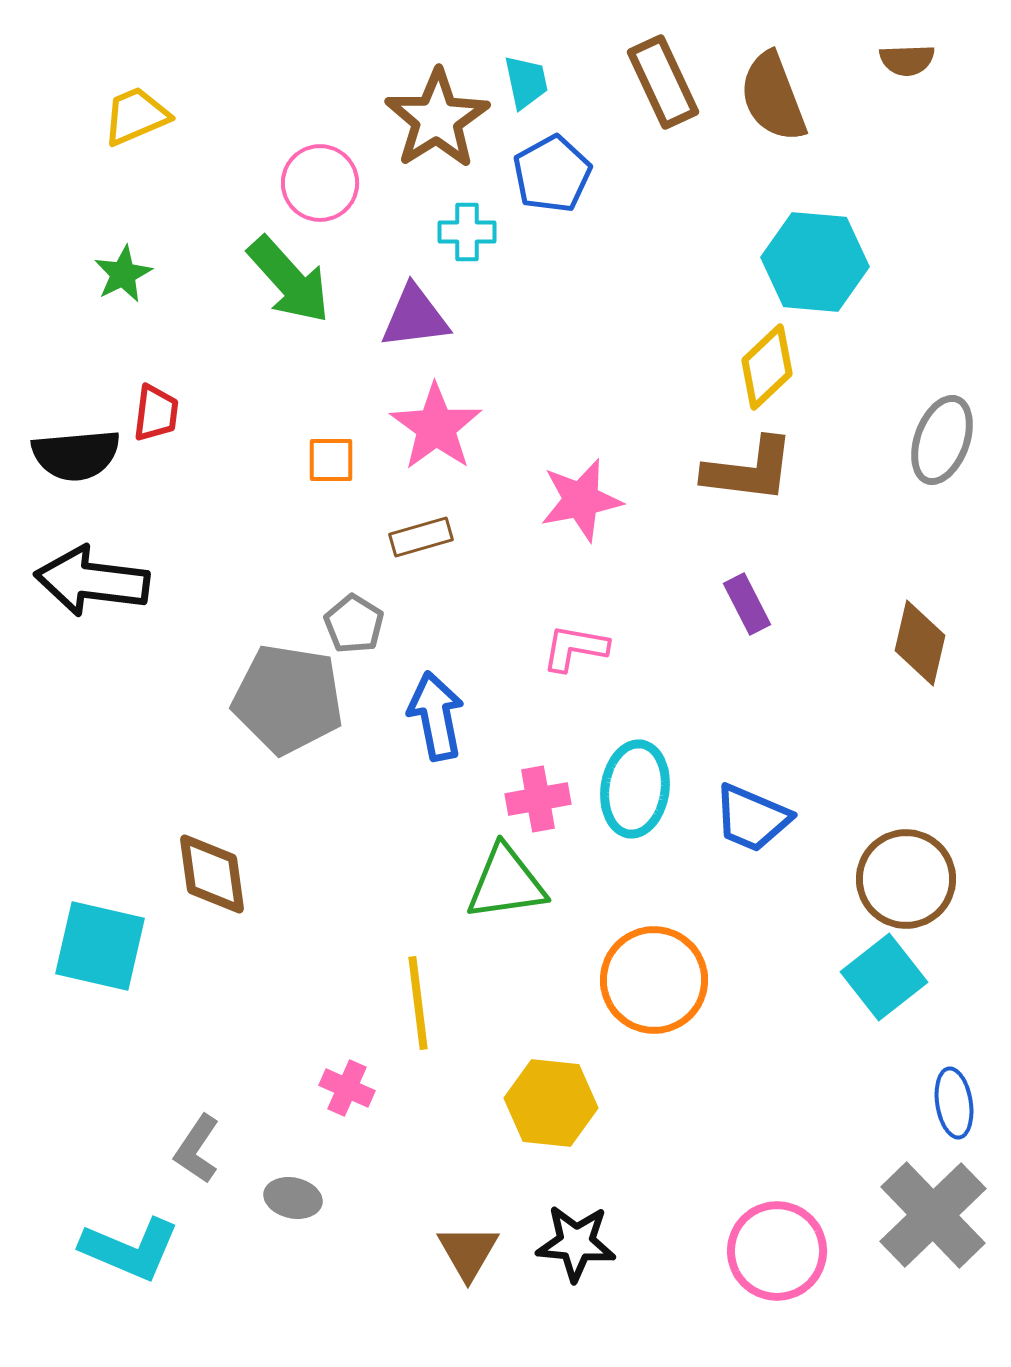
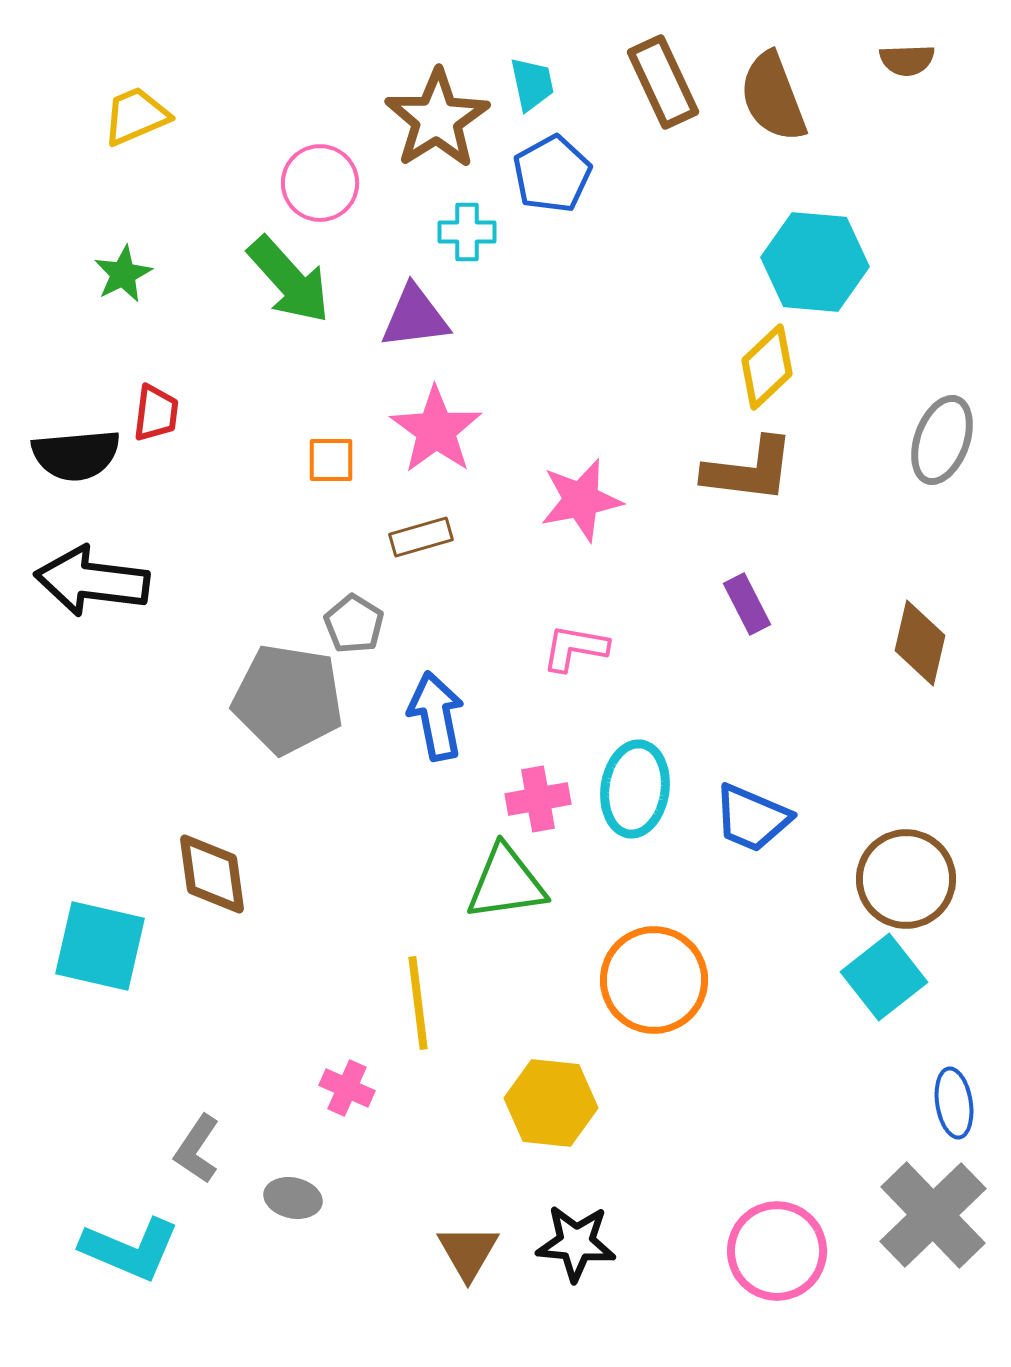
cyan trapezoid at (526, 82): moved 6 px right, 2 px down
pink star at (436, 427): moved 3 px down
